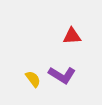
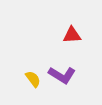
red triangle: moved 1 px up
